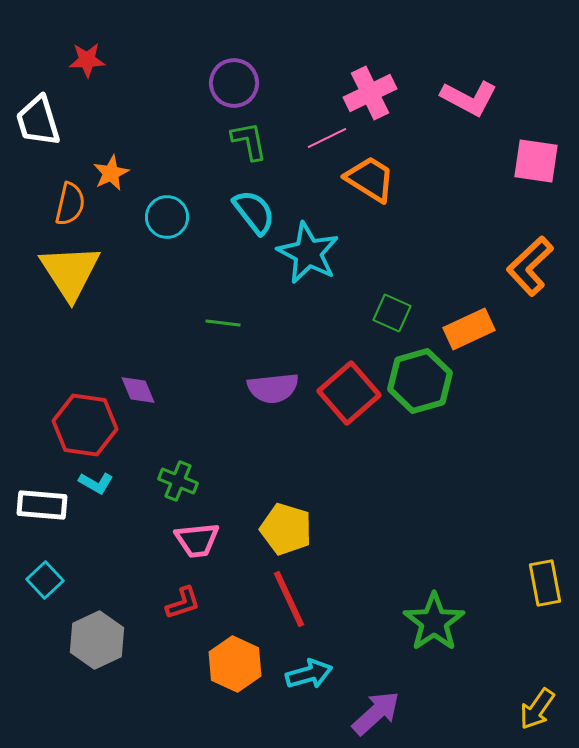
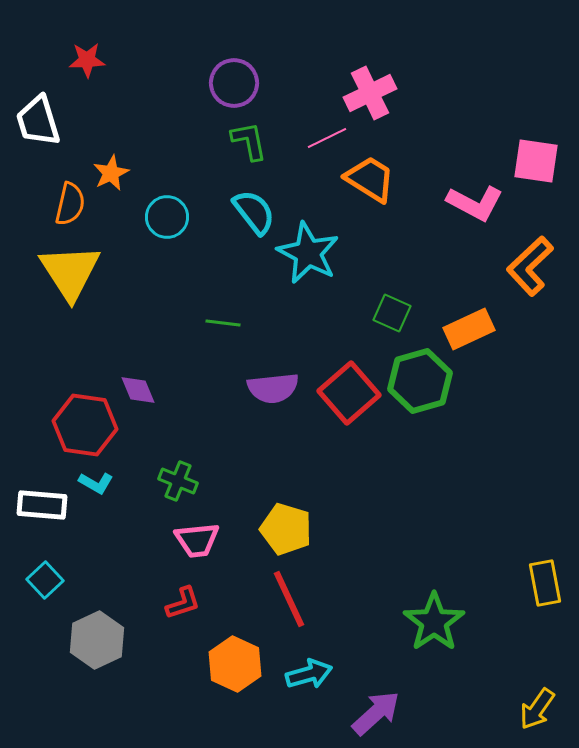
pink L-shape: moved 6 px right, 105 px down
